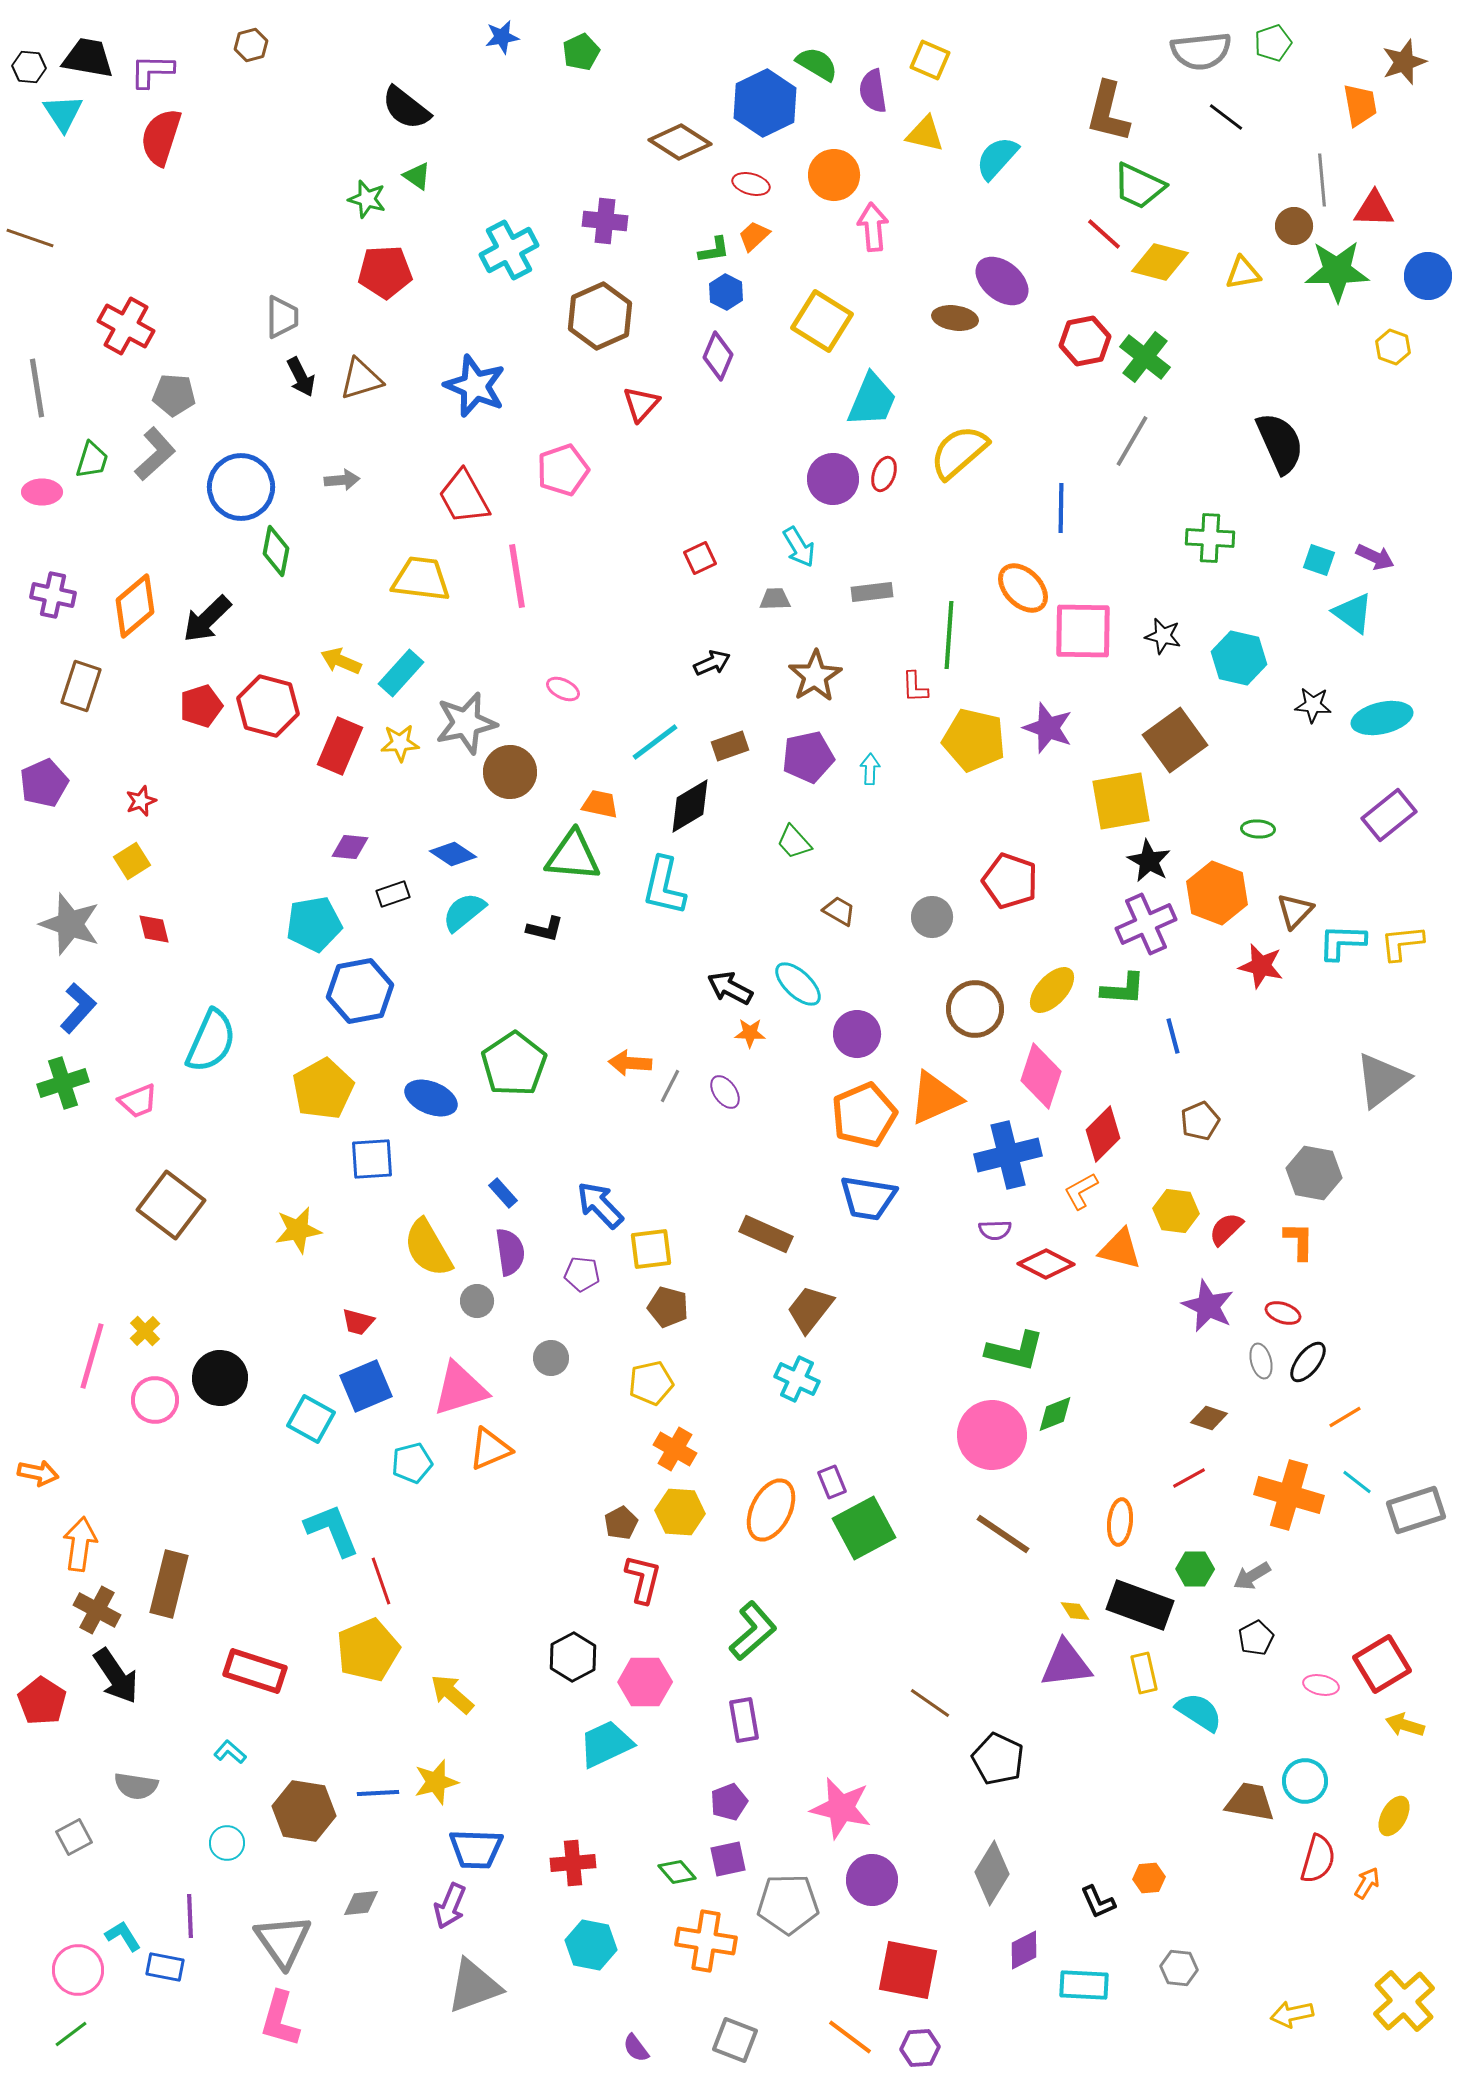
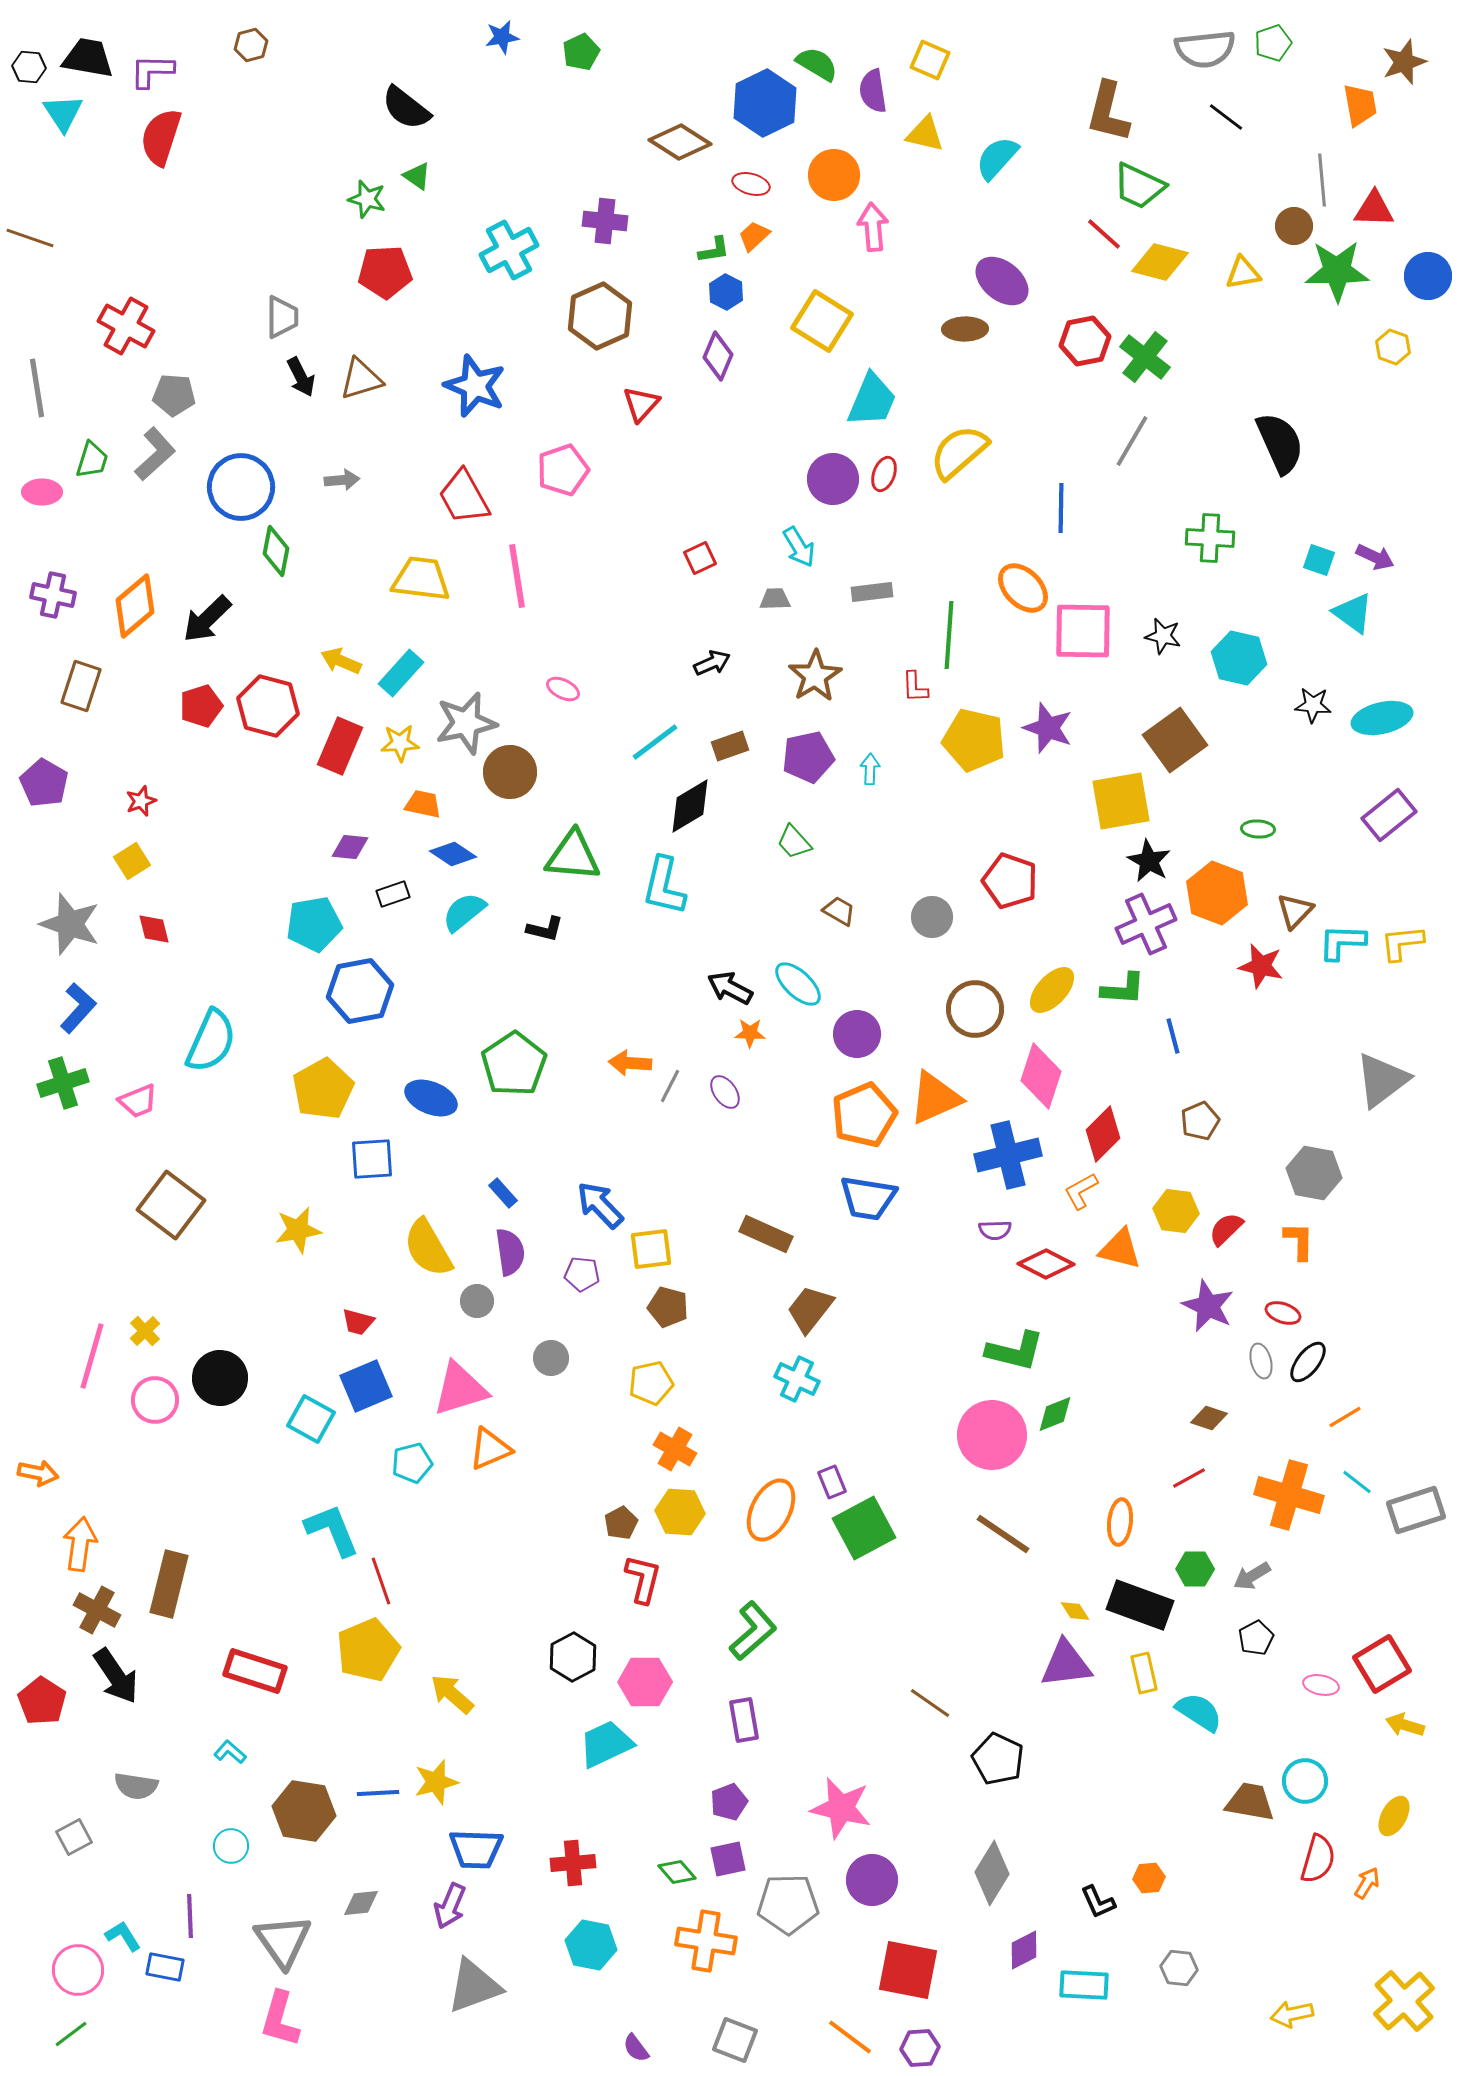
gray semicircle at (1201, 51): moved 4 px right, 2 px up
brown ellipse at (955, 318): moved 10 px right, 11 px down; rotated 9 degrees counterclockwise
purple pentagon at (44, 783): rotated 18 degrees counterclockwise
orange trapezoid at (600, 804): moved 177 px left
cyan circle at (227, 1843): moved 4 px right, 3 px down
